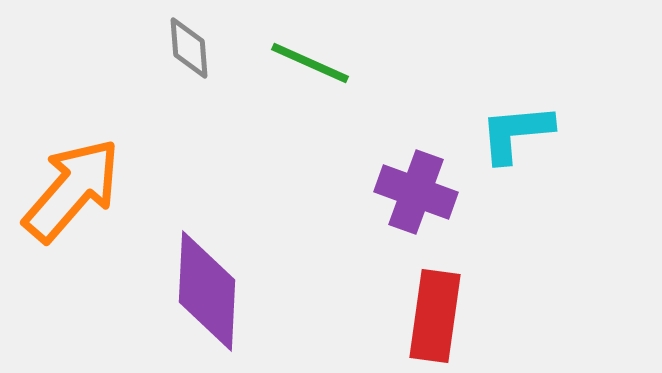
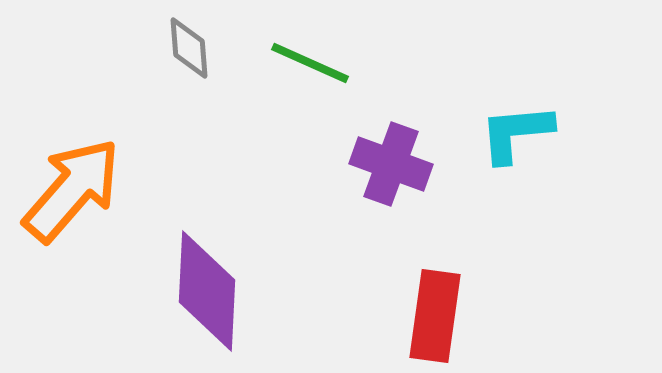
purple cross: moved 25 px left, 28 px up
